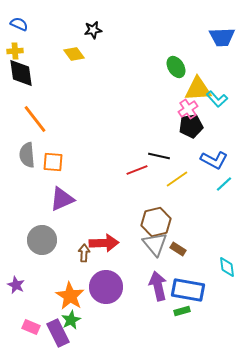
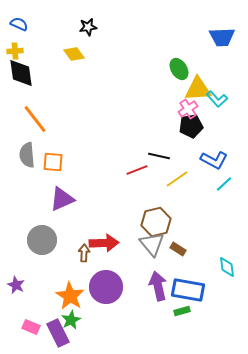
black star: moved 5 px left, 3 px up
green ellipse: moved 3 px right, 2 px down
gray triangle: moved 3 px left
